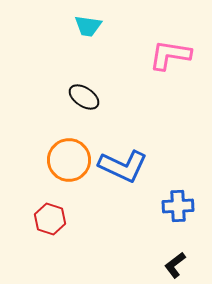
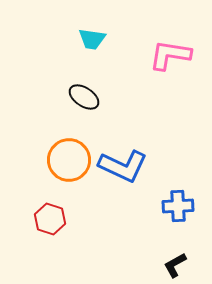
cyan trapezoid: moved 4 px right, 13 px down
black L-shape: rotated 8 degrees clockwise
